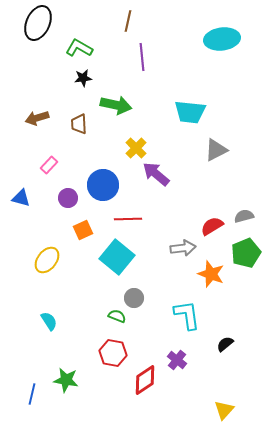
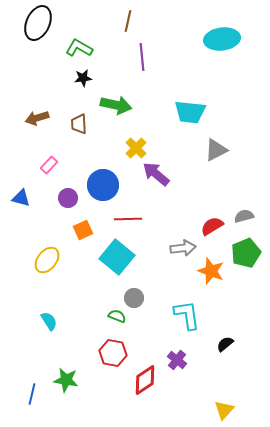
orange star: moved 3 px up
